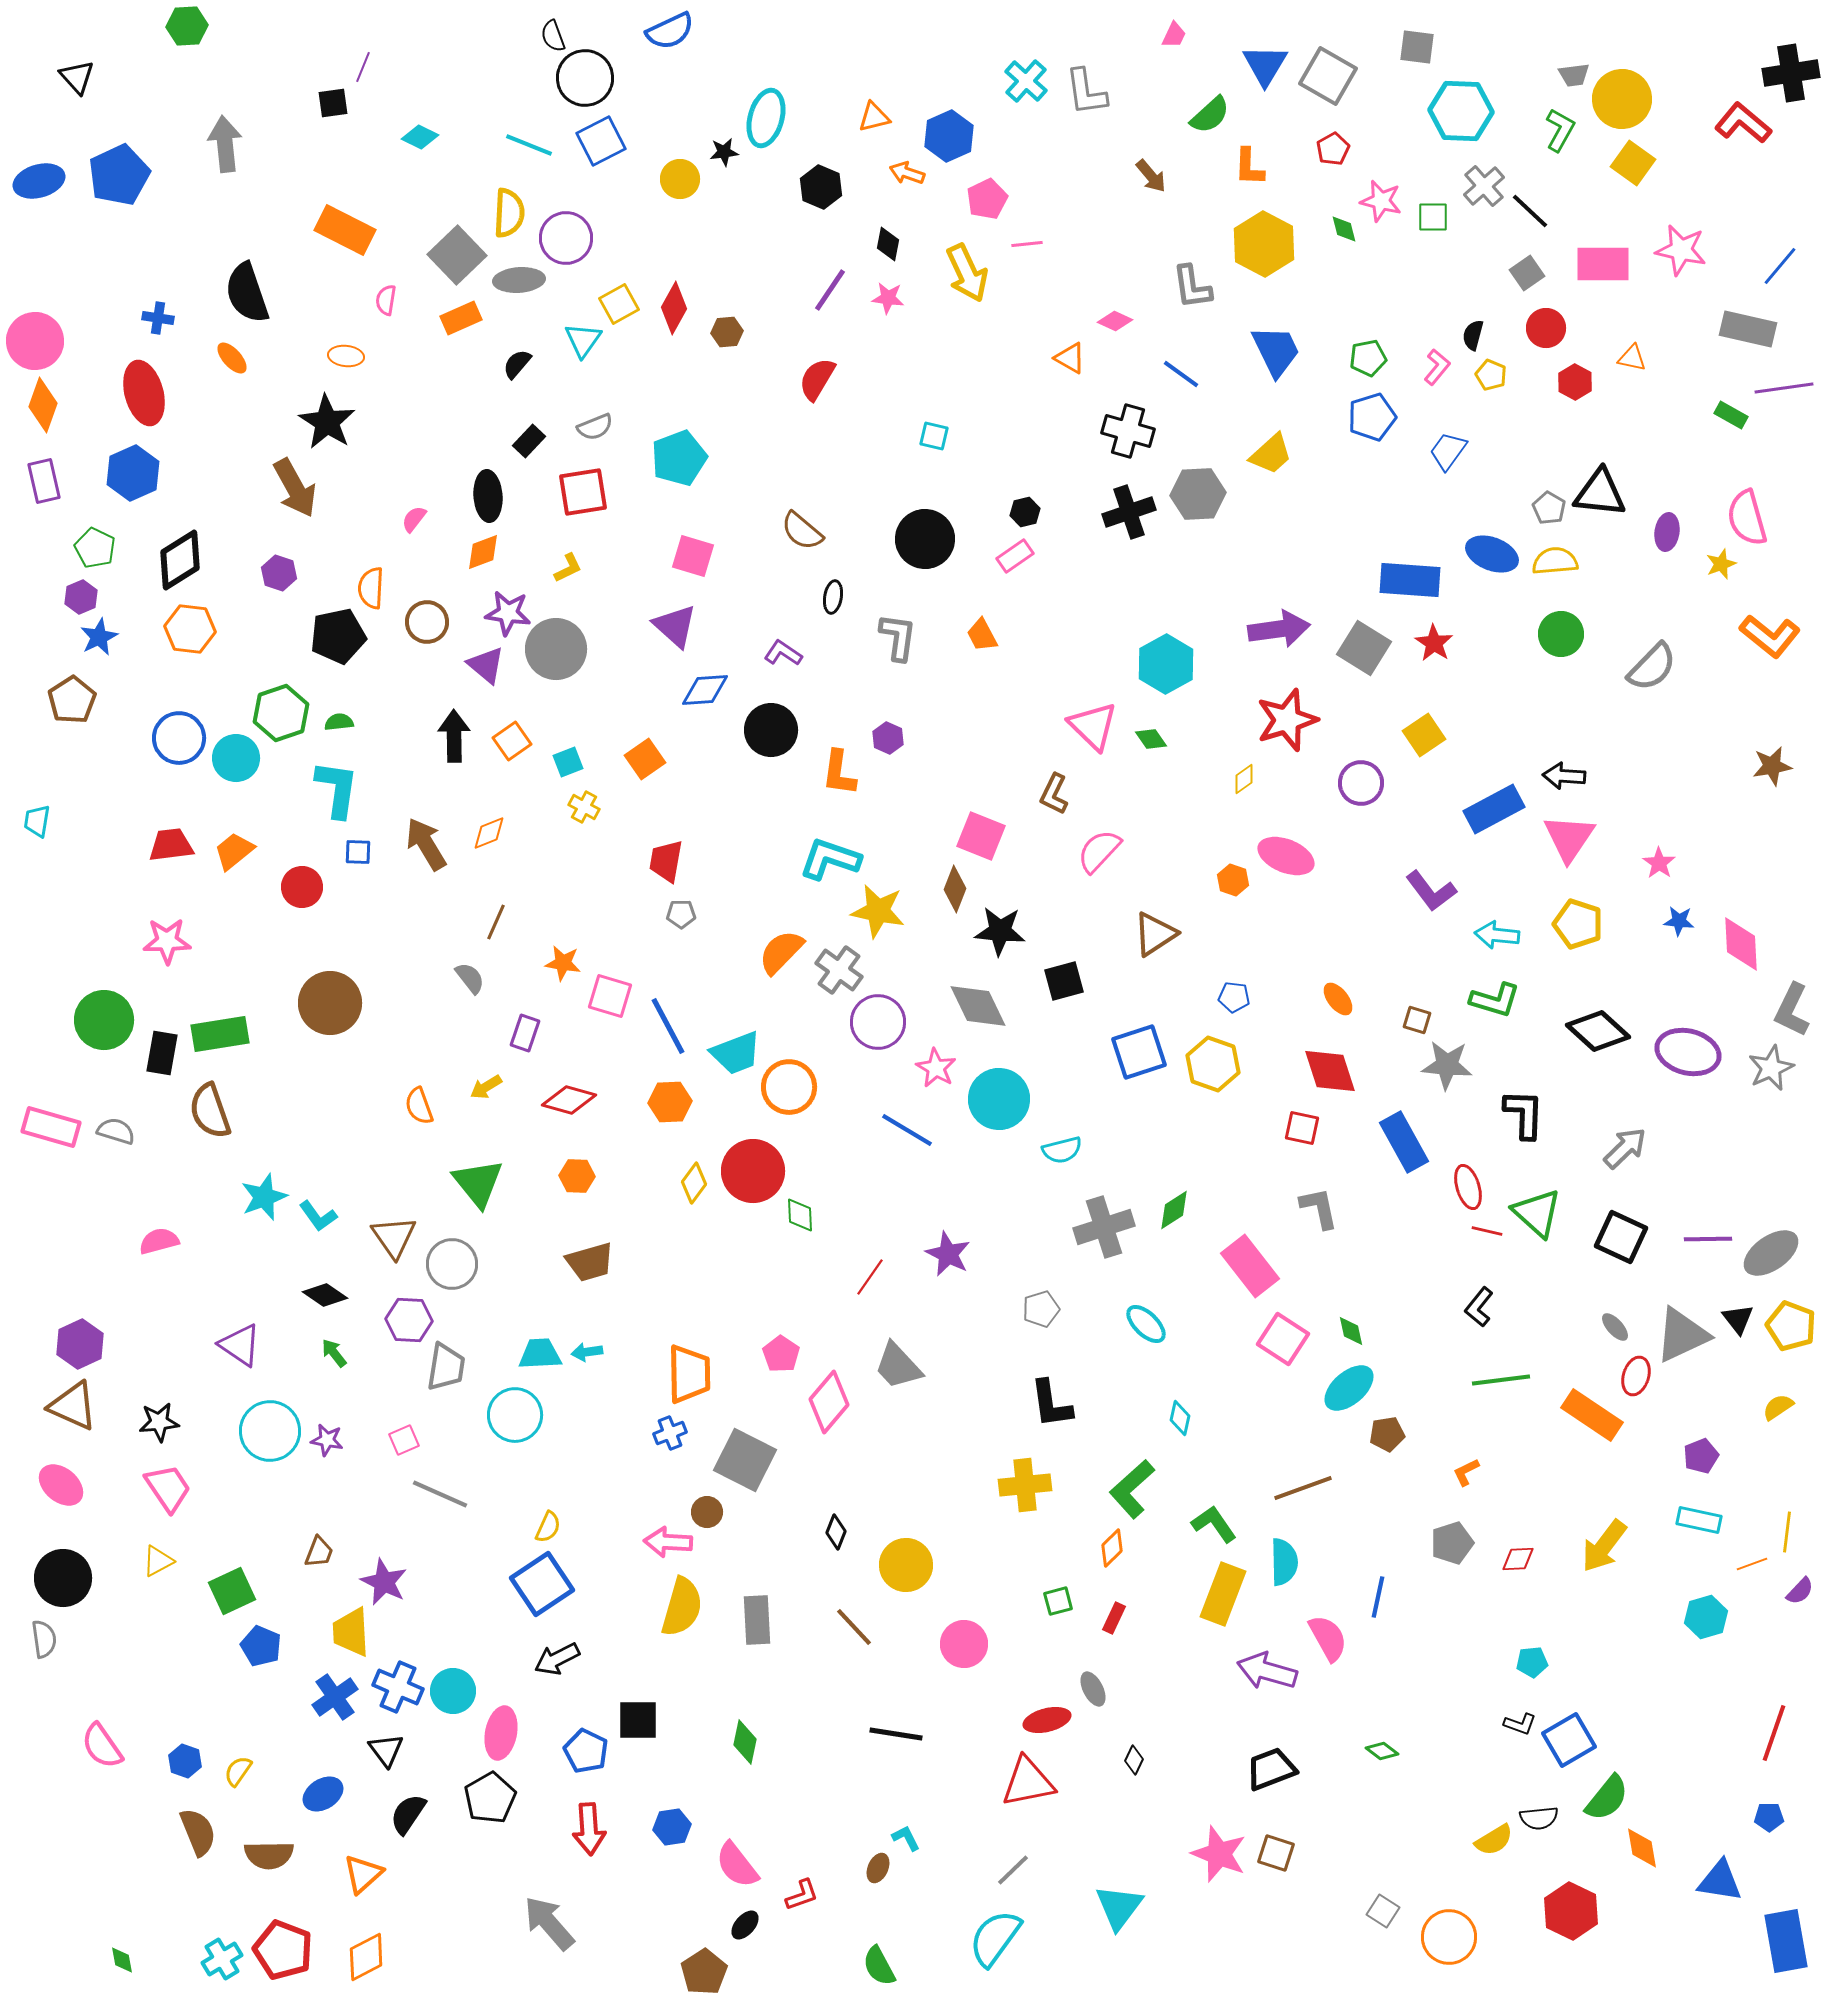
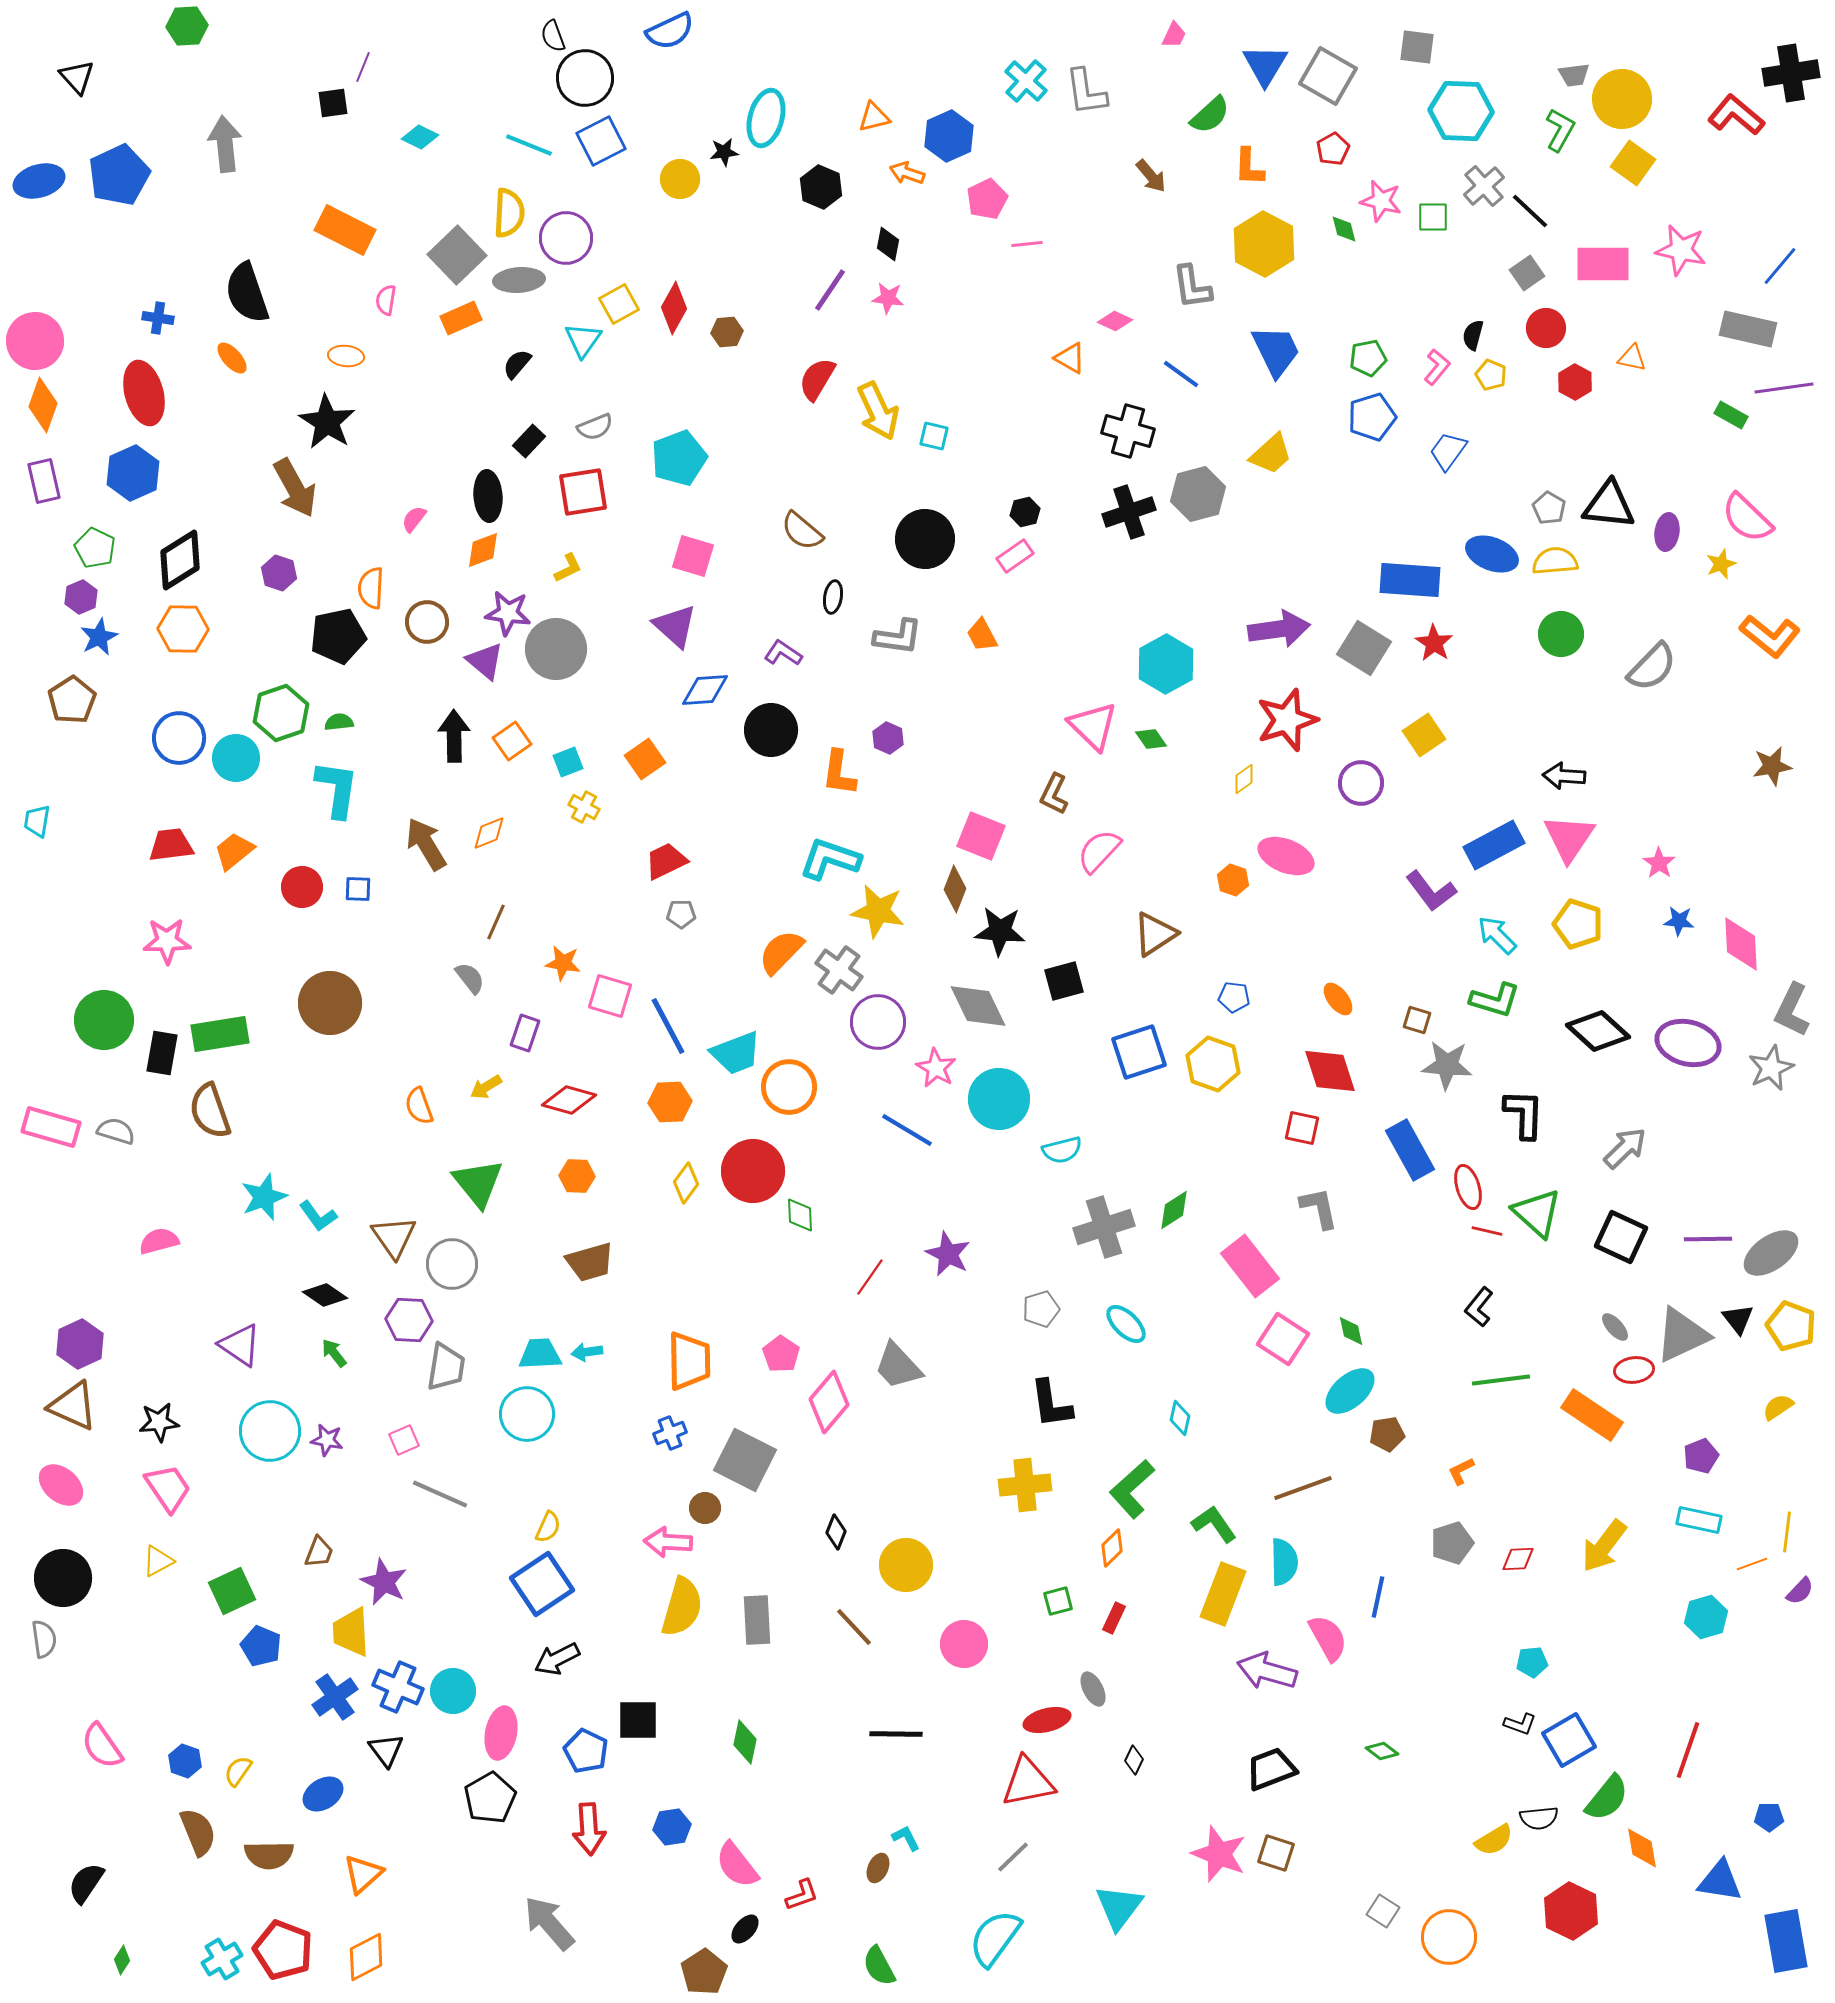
red L-shape at (1743, 123): moved 7 px left, 8 px up
yellow arrow at (967, 273): moved 89 px left, 138 px down
black triangle at (1600, 493): moved 9 px right, 12 px down
gray hexagon at (1198, 494): rotated 12 degrees counterclockwise
pink semicircle at (1747, 518): rotated 30 degrees counterclockwise
orange diamond at (483, 552): moved 2 px up
orange hexagon at (190, 629): moved 7 px left; rotated 6 degrees counterclockwise
gray L-shape at (898, 637): rotated 90 degrees clockwise
purple triangle at (486, 665): moved 1 px left, 4 px up
blue rectangle at (1494, 809): moved 36 px down
blue square at (358, 852): moved 37 px down
red trapezoid at (666, 861): rotated 54 degrees clockwise
cyan arrow at (1497, 935): rotated 39 degrees clockwise
purple ellipse at (1688, 1052): moved 9 px up
blue rectangle at (1404, 1142): moved 6 px right, 8 px down
yellow diamond at (694, 1183): moved 8 px left
cyan ellipse at (1146, 1324): moved 20 px left
orange trapezoid at (689, 1374): moved 13 px up
red ellipse at (1636, 1376): moved 2 px left, 6 px up; rotated 66 degrees clockwise
cyan ellipse at (1349, 1388): moved 1 px right, 3 px down
cyan circle at (515, 1415): moved 12 px right, 1 px up
orange L-shape at (1466, 1472): moved 5 px left, 1 px up
brown circle at (707, 1512): moved 2 px left, 4 px up
red line at (1774, 1733): moved 86 px left, 17 px down
black line at (896, 1734): rotated 8 degrees counterclockwise
black semicircle at (408, 1814): moved 322 px left, 69 px down
gray line at (1013, 1870): moved 13 px up
black ellipse at (745, 1925): moved 4 px down
green diamond at (122, 1960): rotated 44 degrees clockwise
